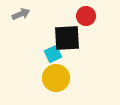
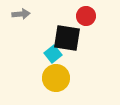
gray arrow: rotated 18 degrees clockwise
black square: rotated 12 degrees clockwise
cyan square: rotated 12 degrees counterclockwise
